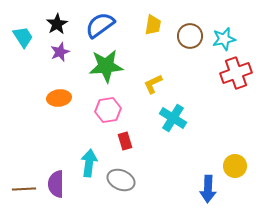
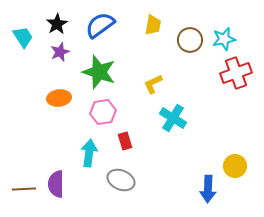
brown circle: moved 4 px down
green star: moved 7 px left, 6 px down; rotated 24 degrees clockwise
pink hexagon: moved 5 px left, 2 px down
cyan arrow: moved 10 px up
